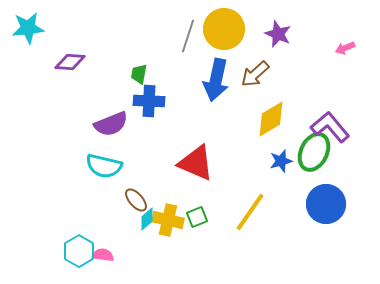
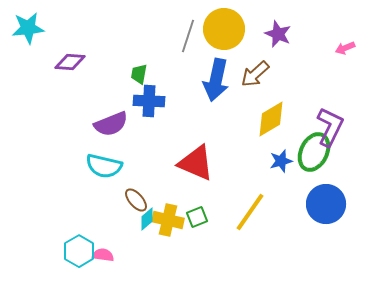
purple L-shape: rotated 66 degrees clockwise
